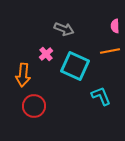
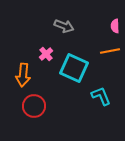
gray arrow: moved 3 px up
cyan square: moved 1 px left, 2 px down
